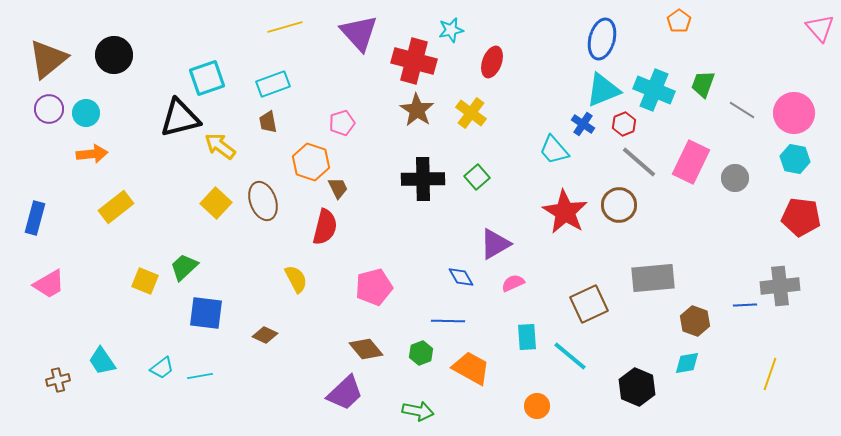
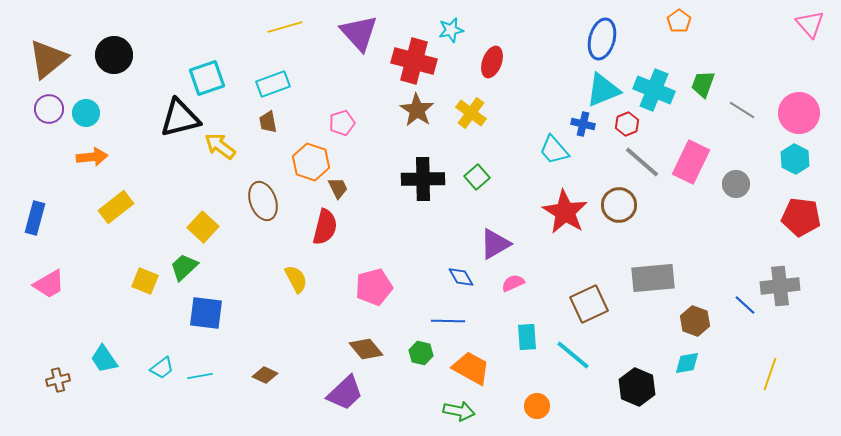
pink triangle at (820, 28): moved 10 px left, 4 px up
pink circle at (794, 113): moved 5 px right
blue cross at (583, 124): rotated 20 degrees counterclockwise
red hexagon at (624, 124): moved 3 px right
orange arrow at (92, 154): moved 3 px down
cyan hexagon at (795, 159): rotated 16 degrees clockwise
gray line at (639, 162): moved 3 px right
gray circle at (735, 178): moved 1 px right, 6 px down
yellow square at (216, 203): moved 13 px left, 24 px down
blue line at (745, 305): rotated 45 degrees clockwise
brown diamond at (265, 335): moved 40 px down
green hexagon at (421, 353): rotated 25 degrees counterclockwise
cyan line at (570, 356): moved 3 px right, 1 px up
cyan trapezoid at (102, 361): moved 2 px right, 2 px up
green arrow at (418, 411): moved 41 px right
